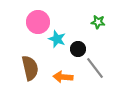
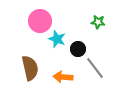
pink circle: moved 2 px right, 1 px up
